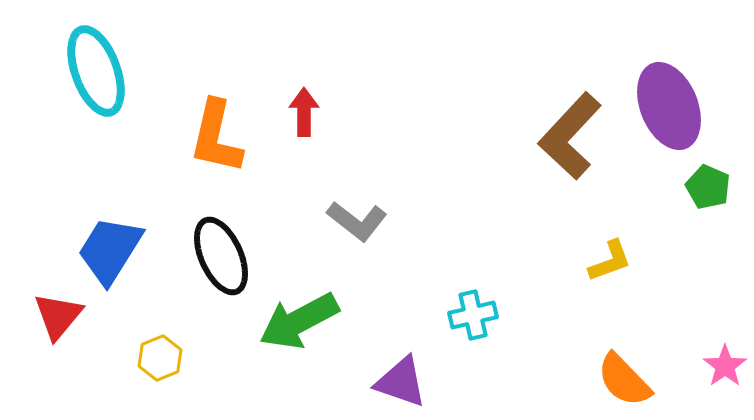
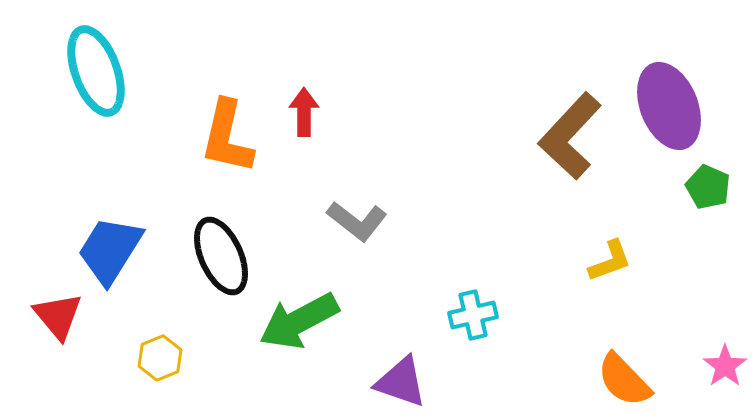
orange L-shape: moved 11 px right
red triangle: rotated 20 degrees counterclockwise
